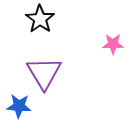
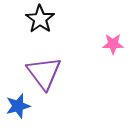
purple triangle: rotated 6 degrees counterclockwise
blue star: moved 1 px left; rotated 20 degrees counterclockwise
